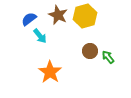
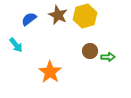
cyan arrow: moved 24 px left, 9 px down
green arrow: rotated 128 degrees clockwise
